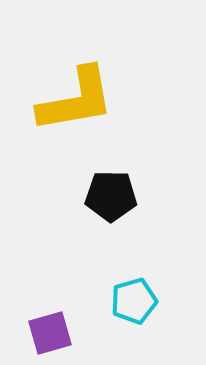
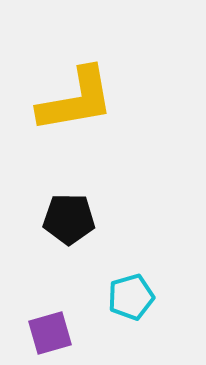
black pentagon: moved 42 px left, 23 px down
cyan pentagon: moved 3 px left, 4 px up
